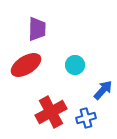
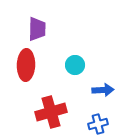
red ellipse: rotated 56 degrees counterclockwise
blue arrow: rotated 45 degrees clockwise
red cross: rotated 12 degrees clockwise
blue cross: moved 12 px right, 6 px down
